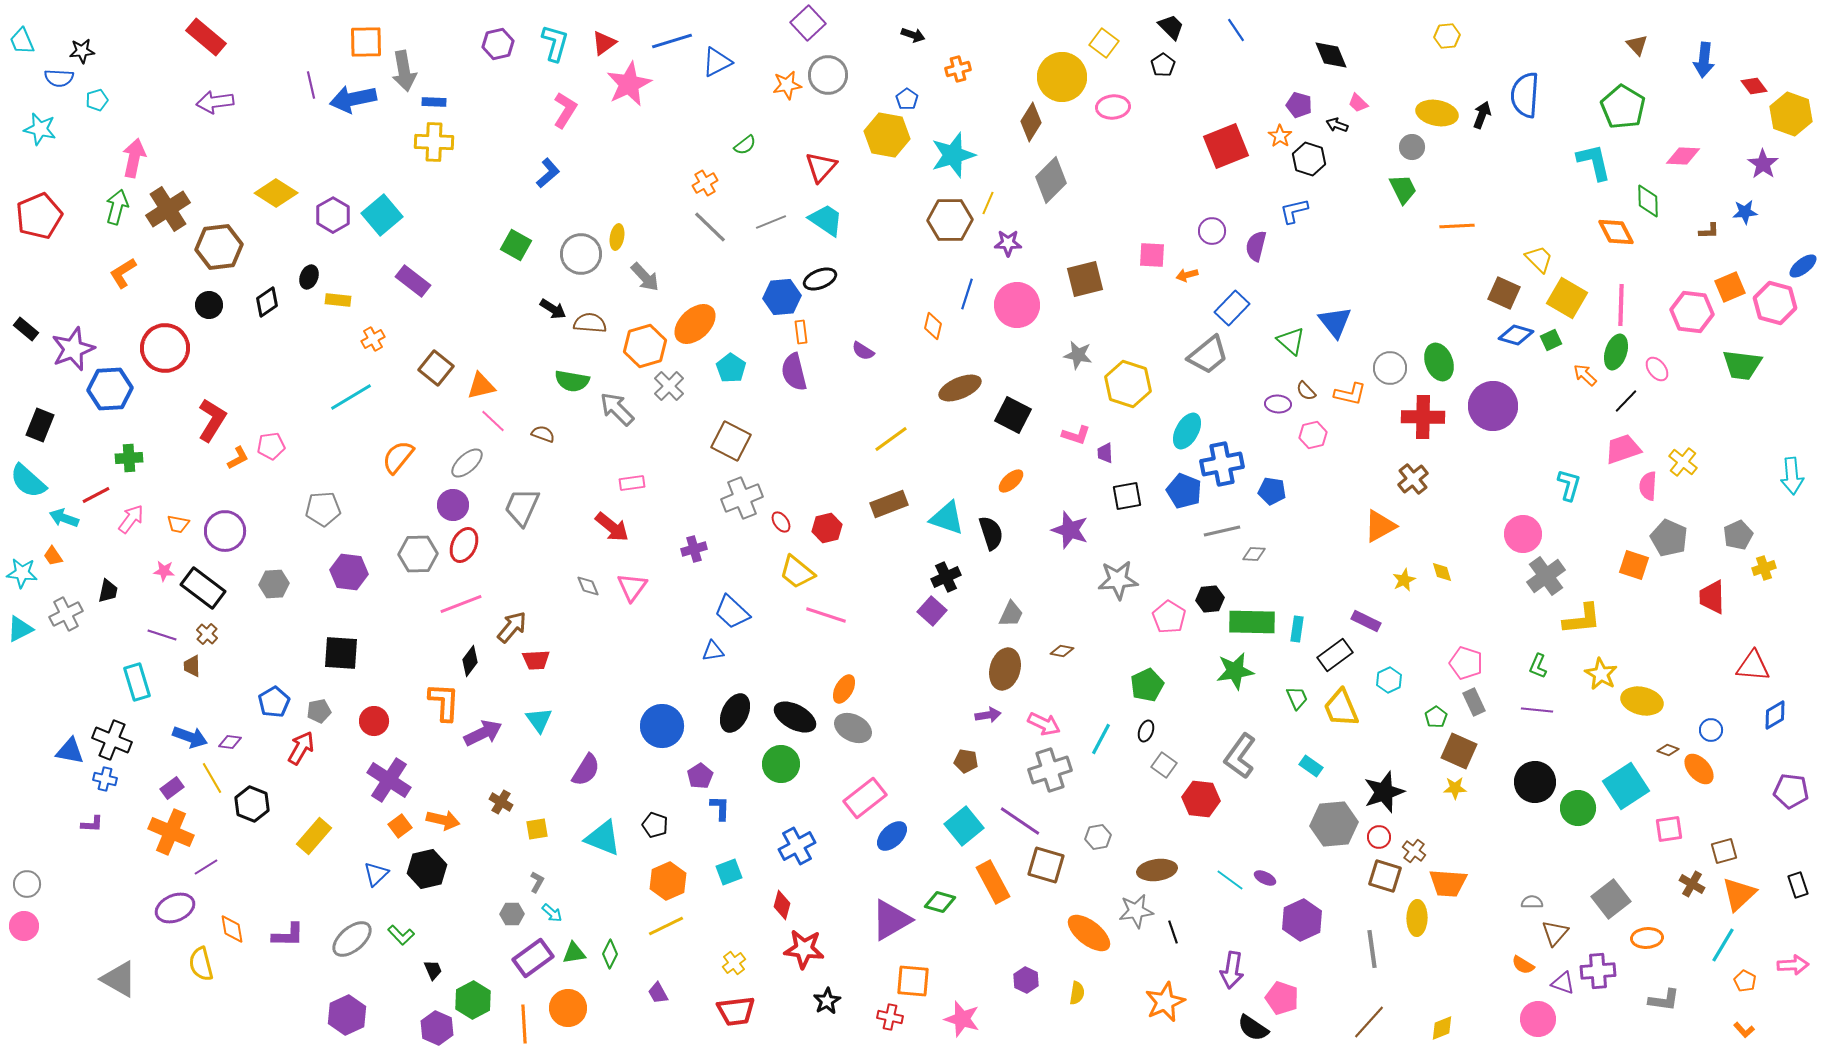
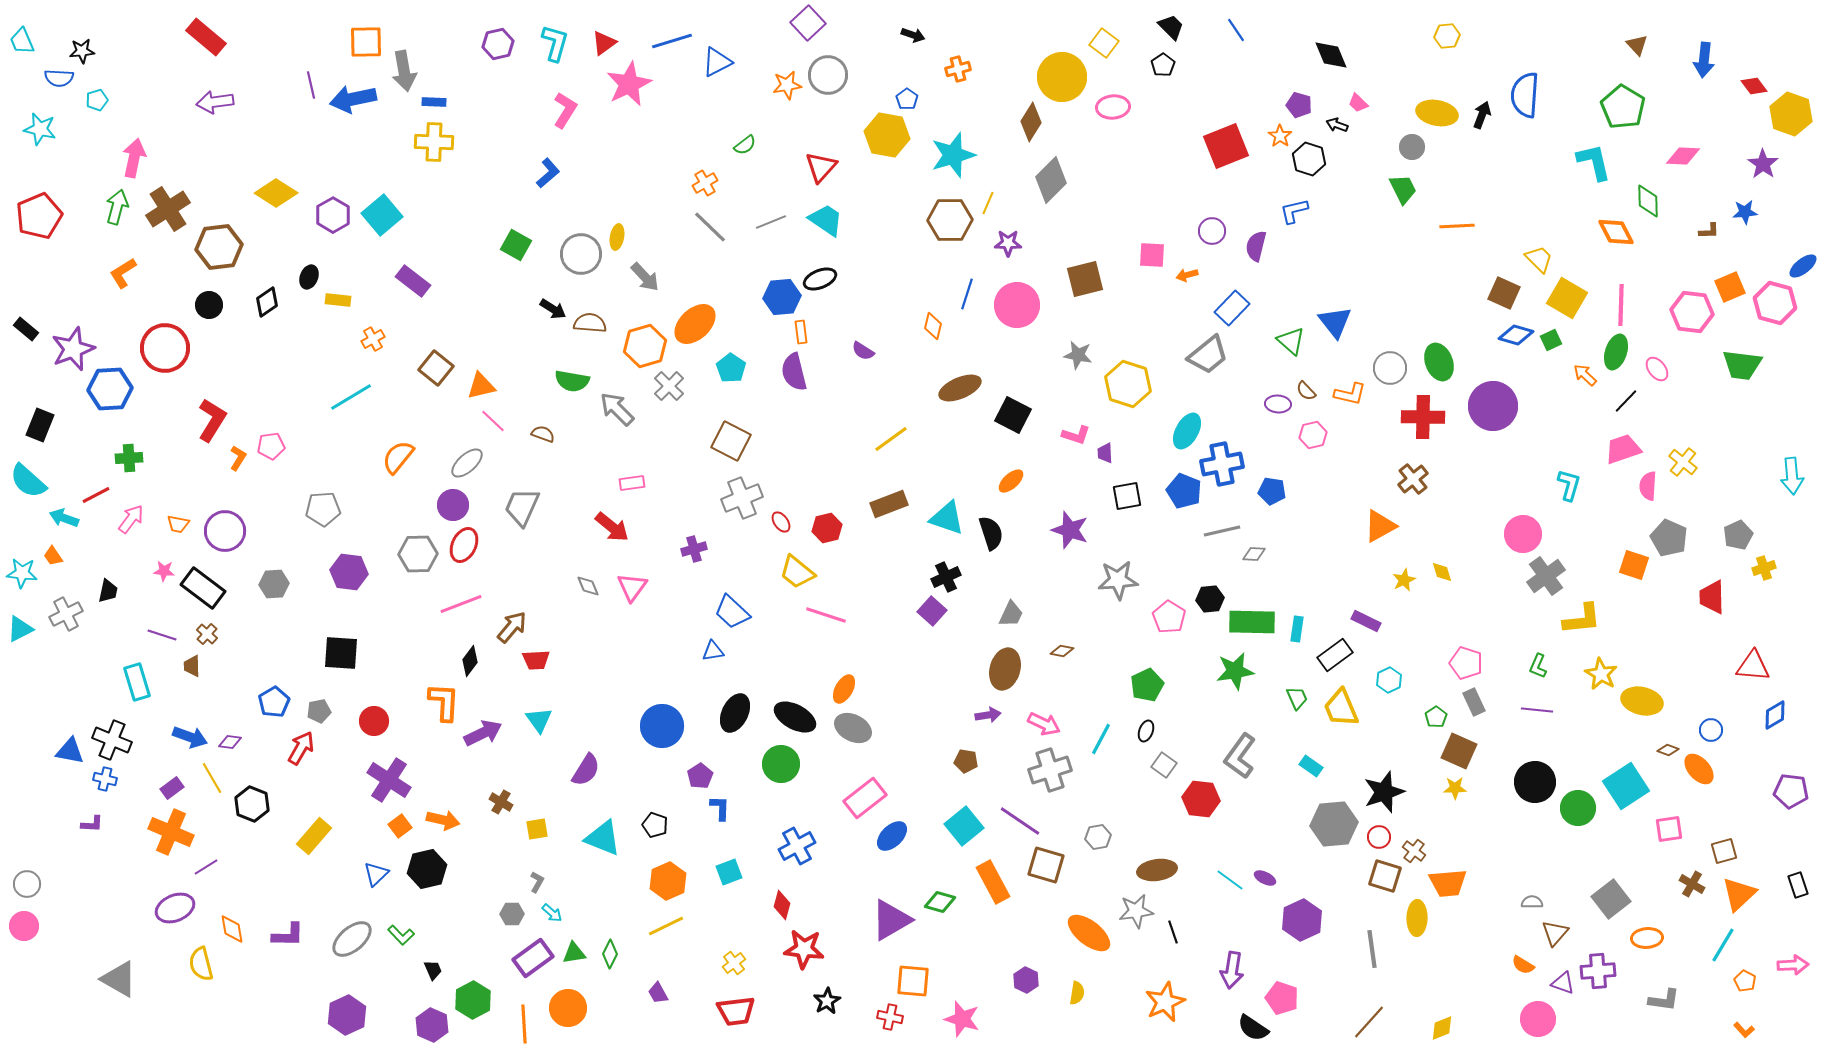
orange L-shape at (238, 458): rotated 30 degrees counterclockwise
orange trapezoid at (1448, 883): rotated 9 degrees counterclockwise
purple hexagon at (437, 1028): moved 5 px left, 3 px up
